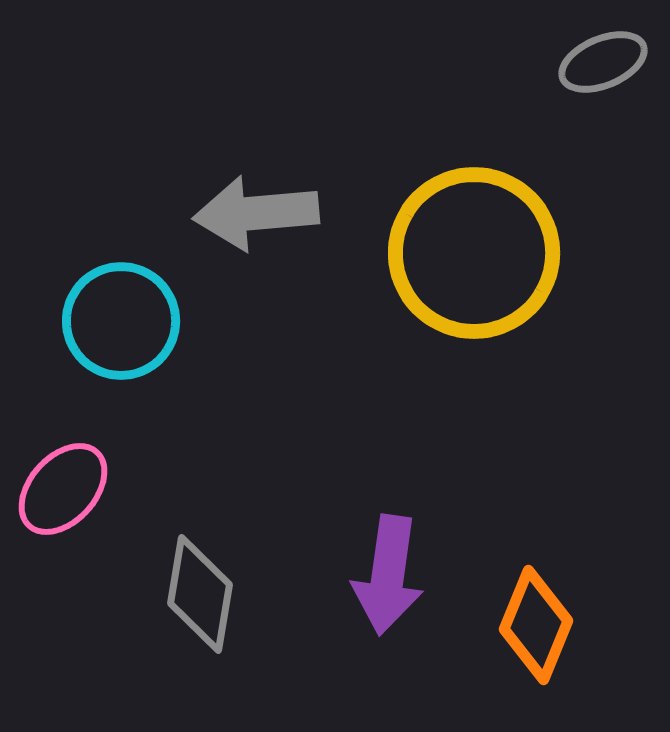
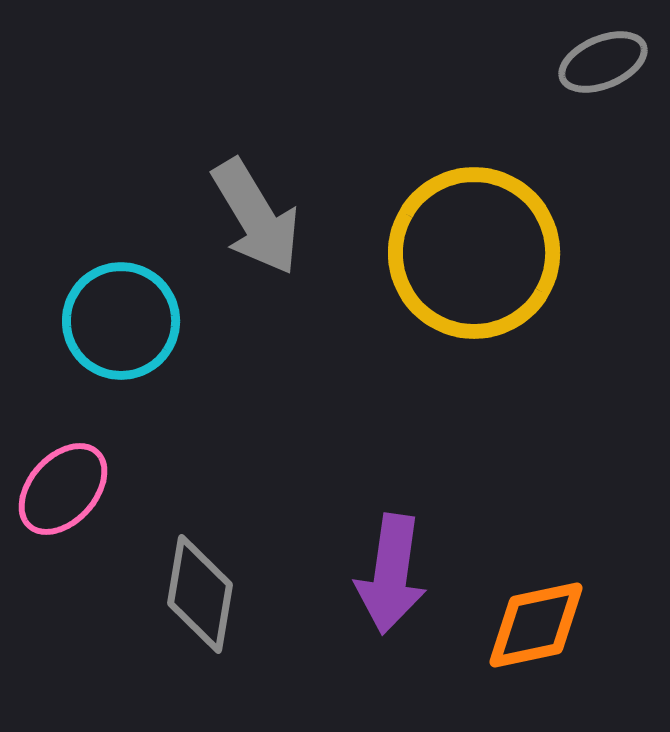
gray arrow: moved 4 px down; rotated 116 degrees counterclockwise
purple arrow: moved 3 px right, 1 px up
orange diamond: rotated 56 degrees clockwise
